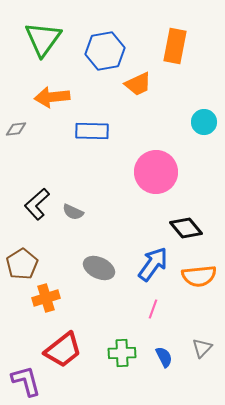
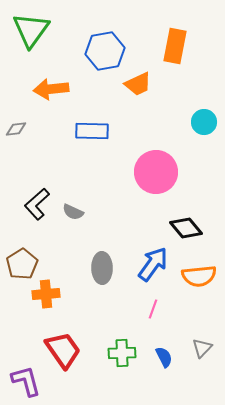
green triangle: moved 12 px left, 9 px up
orange arrow: moved 1 px left, 8 px up
gray ellipse: moved 3 px right; rotated 64 degrees clockwise
orange cross: moved 4 px up; rotated 12 degrees clockwise
red trapezoid: rotated 87 degrees counterclockwise
